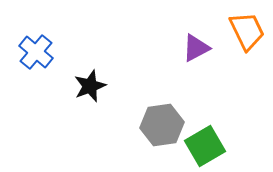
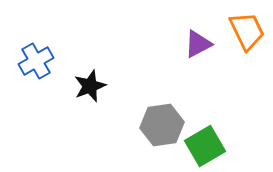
purple triangle: moved 2 px right, 4 px up
blue cross: moved 9 px down; rotated 20 degrees clockwise
